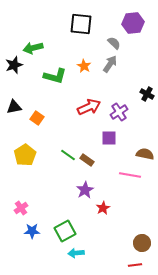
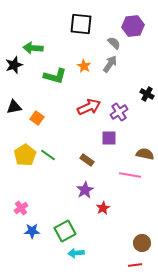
purple hexagon: moved 3 px down
green arrow: rotated 18 degrees clockwise
green line: moved 20 px left
